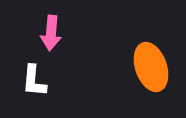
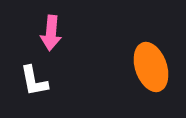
white L-shape: rotated 16 degrees counterclockwise
